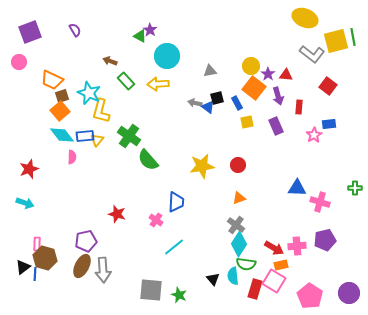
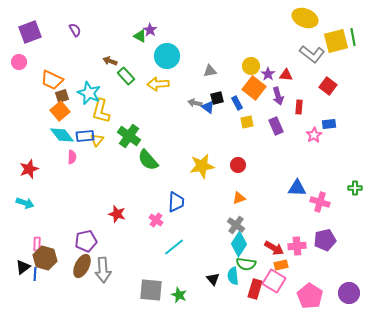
green rectangle at (126, 81): moved 5 px up
